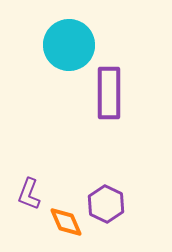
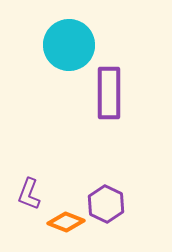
orange diamond: rotated 45 degrees counterclockwise
